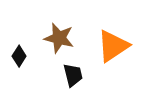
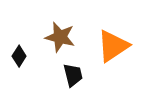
brown star: moved 1 px right, 1 px up
